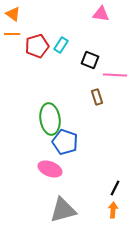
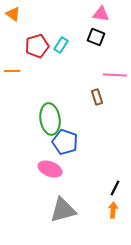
orange line: moved 37 px down
black square: moved 6 px right, 23 px up
